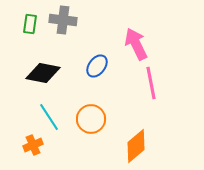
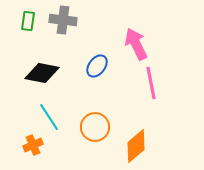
green rectangle: moved 2 px left, 3 px up
black diamond: moved 1 px left
orange circle: moved 4 px right, 8 px down
